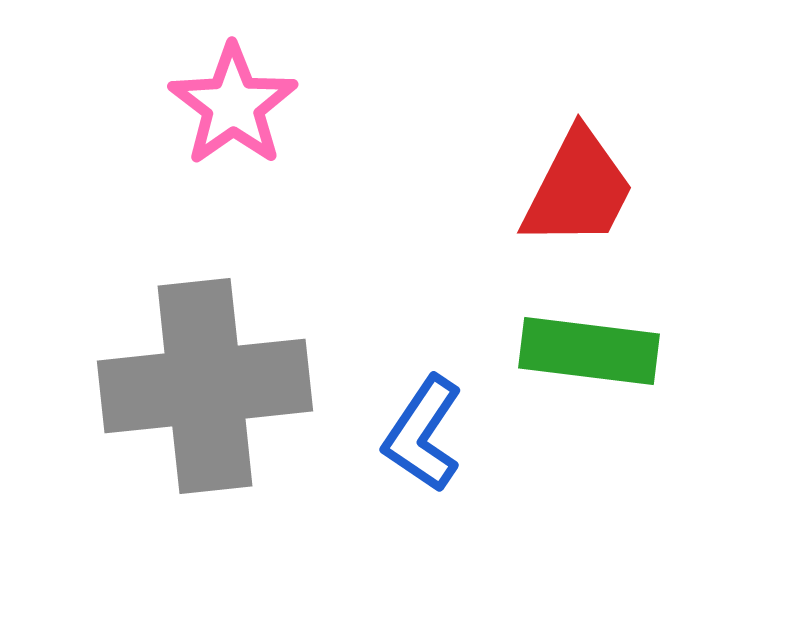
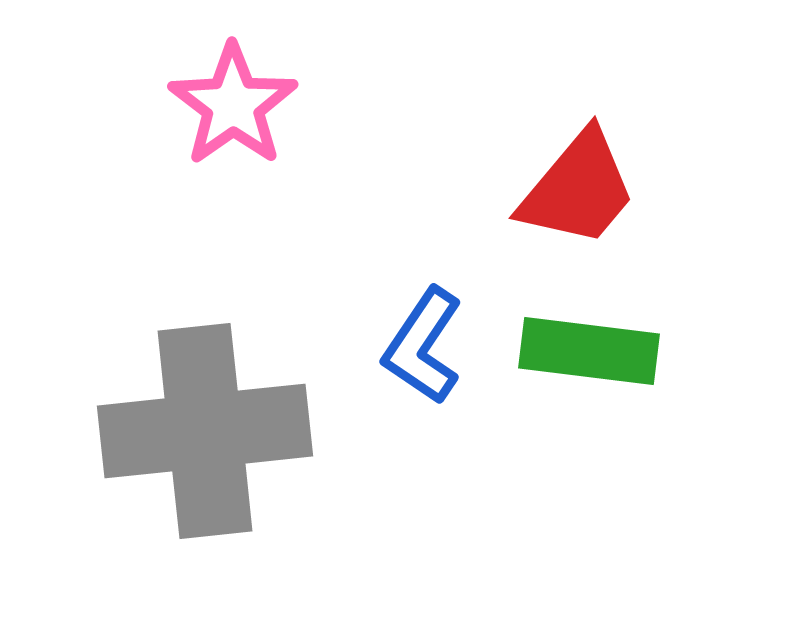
red trapezoid: rotated 13 degrees clockwise
gray cross: moved 45 px down
blue L-shape: moved 88 px up
